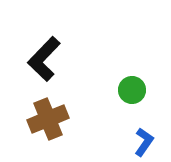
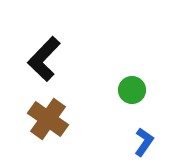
brown cross: rotated 33 degrees counterclockwise
